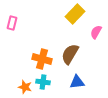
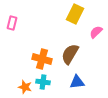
yellow rectangle: rotated 18 degrees counterclockwise
pink semicircle: rotated 16 degrees clockwise
